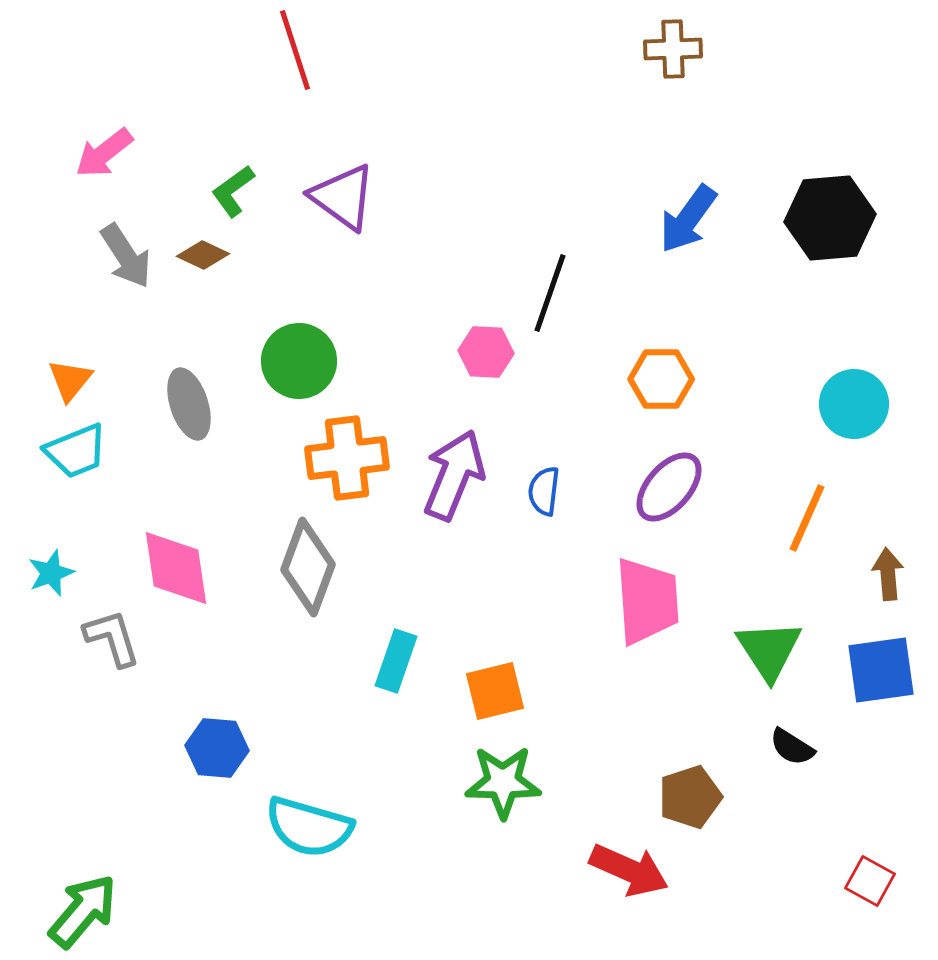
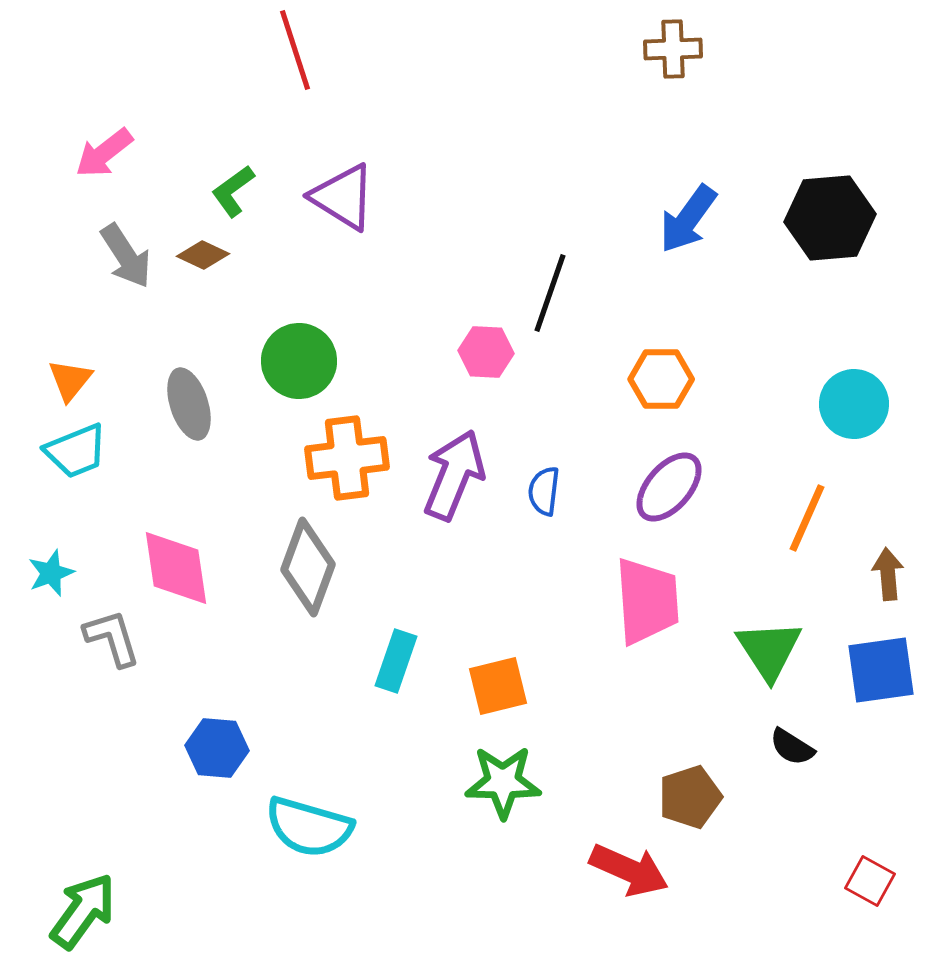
purple triangle: rotated 4 degrees counterclockwise
orange square: moved 3 px right, 5 px up
green arrow: rotated 4 degrees counterclockwise
